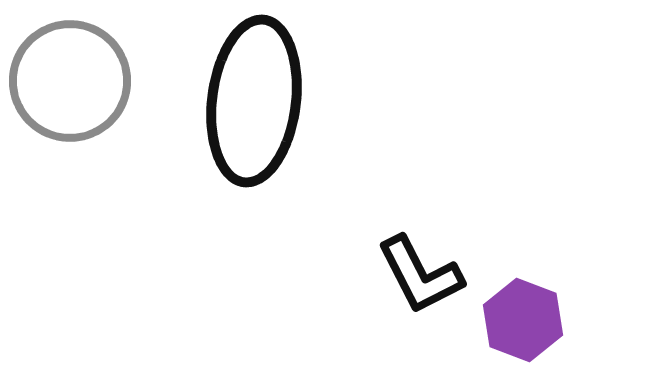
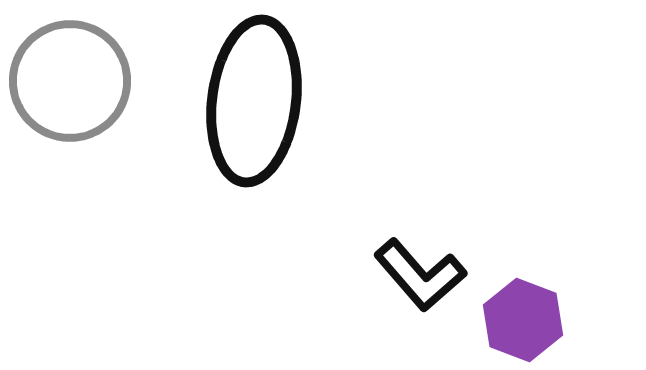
black L-shape: rotated 14 degrees counterclockwise
